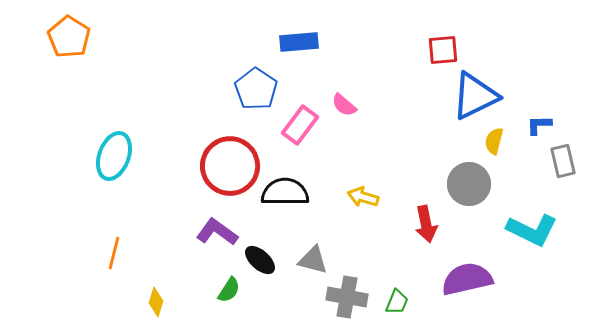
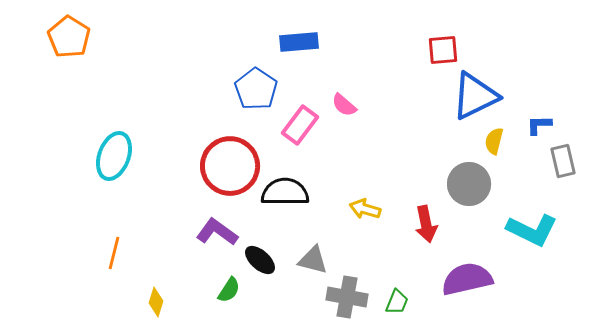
yellow arrow: moved 2 px right, 12 px down
